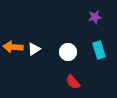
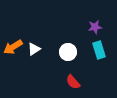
purple star: moved 10 px down
orange arrow: rotated 36 degrees counterclockwise
